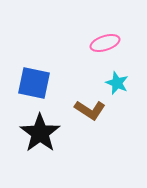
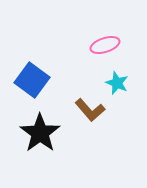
pink ellipse: moved 2 px down
blue square: moved 2 px left, 3 px up; rotated 24 degrees clockwise
brown L-shape: rotated 16 degrees clockwise
